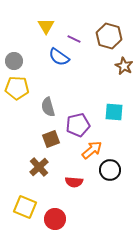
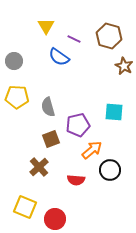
yellow pentagon: moved 9 px down
red semicircle: moved 2 px right, 2 px up
